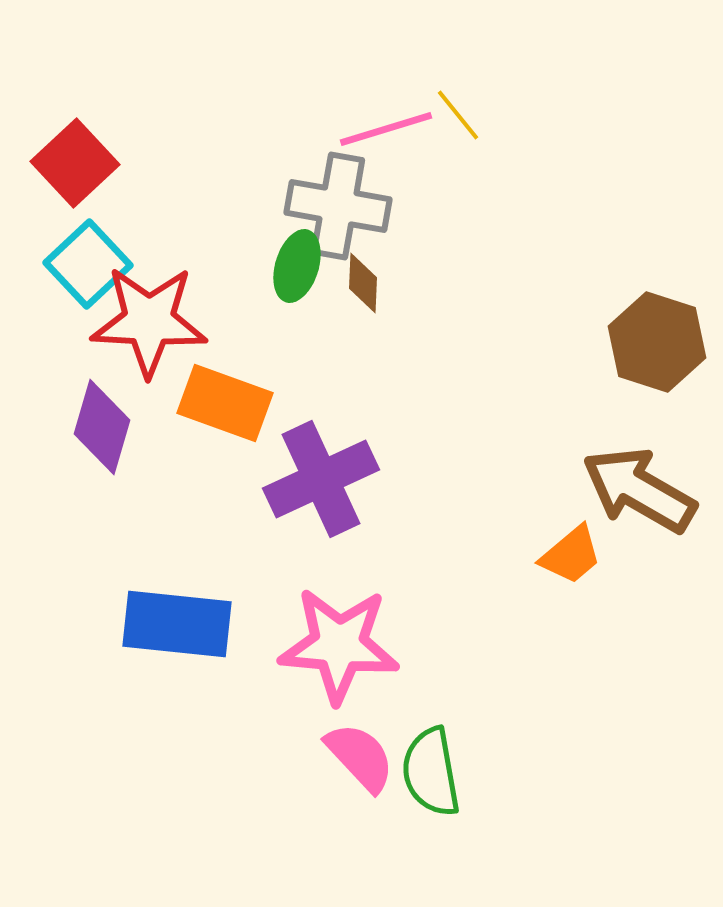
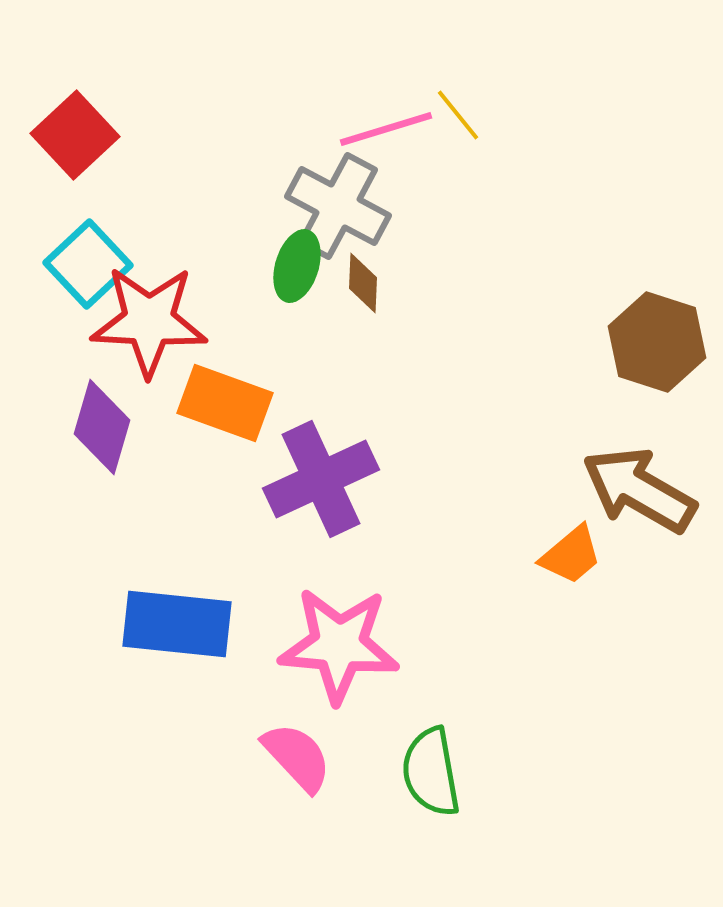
red square: moved 28 px up
gray cross: rotated 18 degrees clockwise
pink semicircle: moved 63 px left
